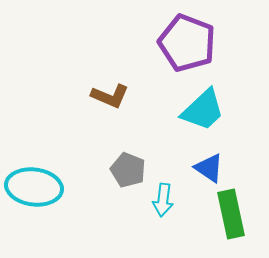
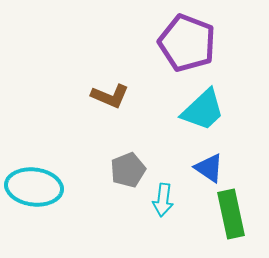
gray pentagon: rotated 28 degrees clockwise
